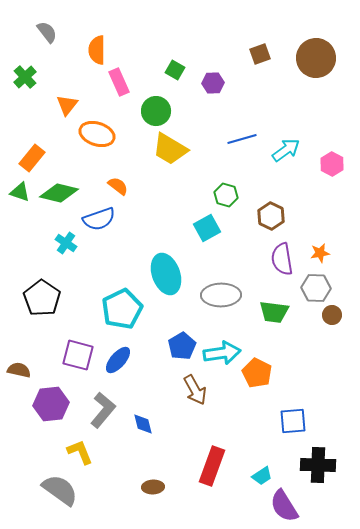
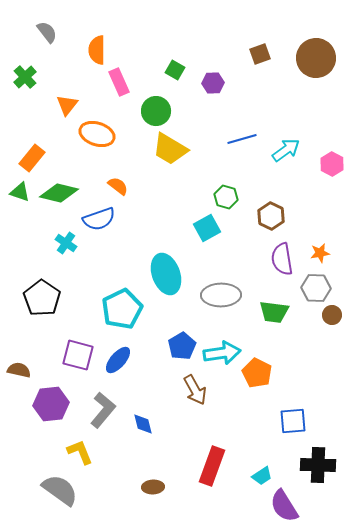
green hexagon at (226, 195): moved 2 px down
